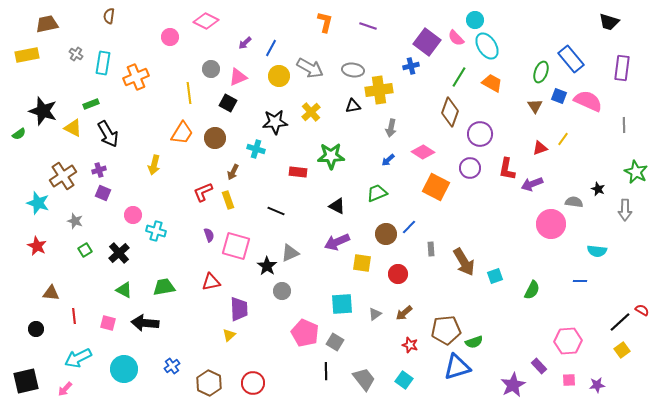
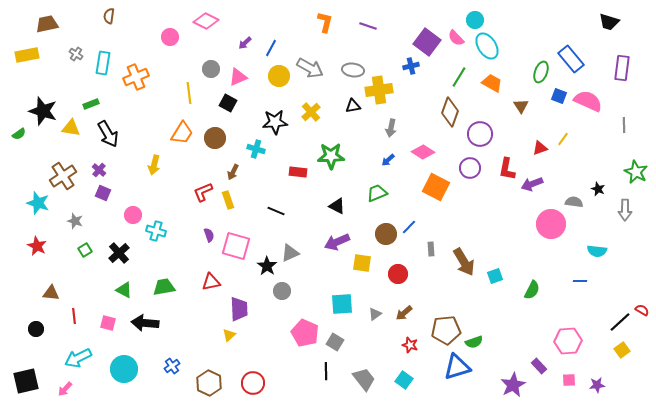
brown triangle at (535, 106): moved 14 px left
yellow triangle at (73, 128): moved 2 px left; rotated 18 degrees counterclockwise
purple cross at (99, 170): rotated 32 degrees counterclockwise
